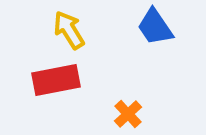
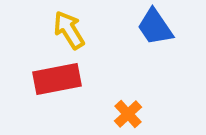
red rectangle: moved 1 px right, 1 px up
